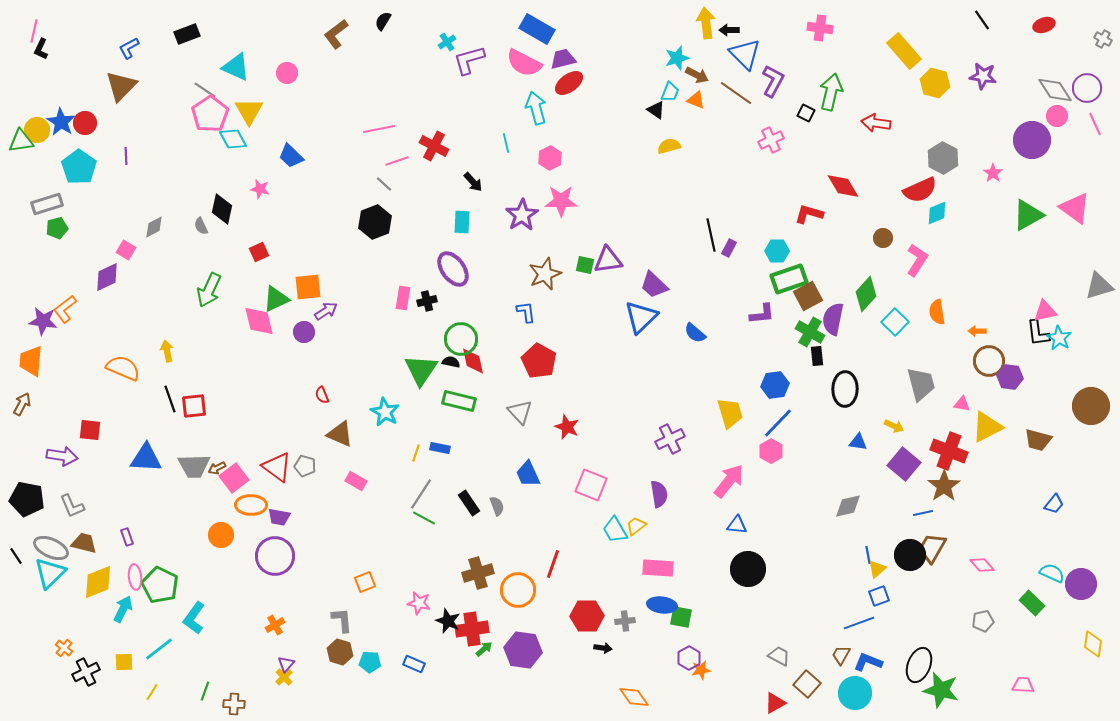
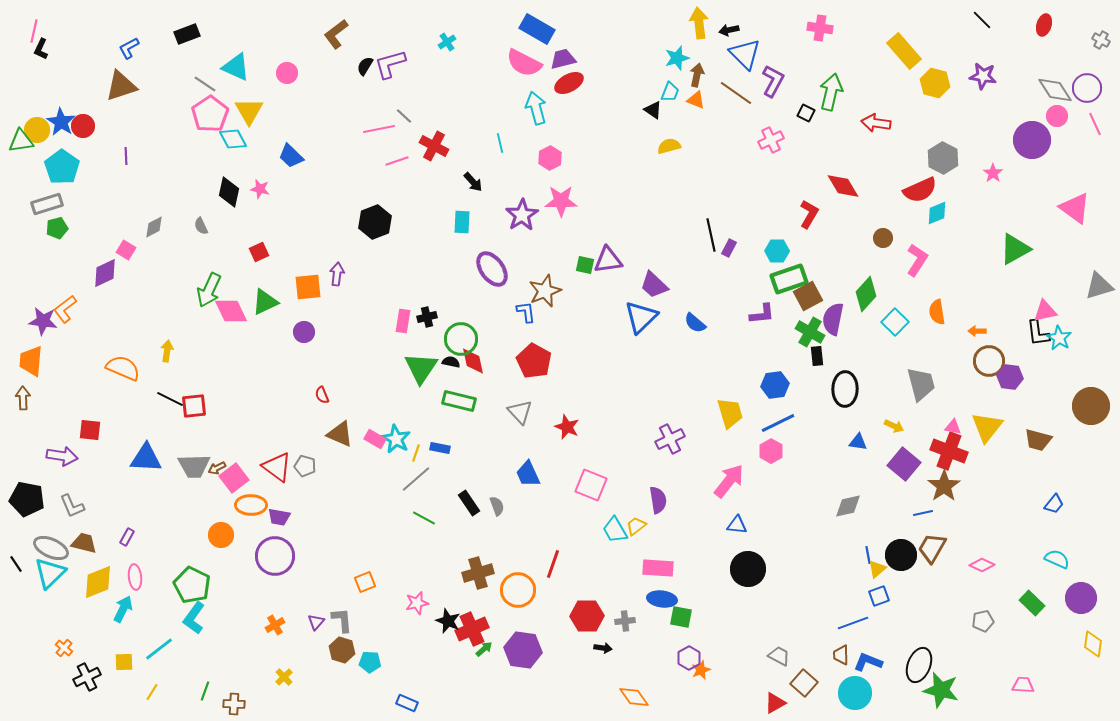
black line at (982, 20): rotated 10 degrees counterclockwise
black semicircle at (383, 21): moved 18 px left, 45 px down
yellow arrow at (706, 23): moved 7 px left
red ellipse at (1044, 25): rotated 55 degrees counterclockwise
black arrow at (729, 30): rotated 12 degrees counterclockwise
gray cross at (1103, 39): moved 2 px left, 1 px down
purple L-shape at (469, 60): moved 79 px left, 4 px down
brown arrow at (697, 75): rotated 105 degrees counterclockwise
red ellipse at (569, 83): rotated 8 degrees clockwise
brown triangle at (121, 86): rotated 28 degrees clockwise
gray line at (205, 90): moved 6 px up
black triangle at (656, 110): moved 3 px left
red circle at (85, 123): moved 2 px left, 3 px down
cyan line at (506, 143): moved 6 px left
cyan pentagon at (79, 167): moved 17 px left
gray line at (384, 184): moved 20 px right, 68 px up
black diamond at (222, 209): moved 7 px right, 17 px up
red L-shape at (809, 214): rotated 104 degrees clockwise
green triangle at (1028, 215): moved 13 px left, 34 px down
purple ellipse at (453, 269): moved 39 px right
brown star at (545, 274): moved 17 px down
purple diamond at (107, 277): moved 2 px left, 4 px up
pink rectangle at (403, 298): moved 23 px down
green triangle at (276, 299): moved 11 px left, 3 px down
black cross at (427, 301): moved 16 px down
purple arrow at (326, 311): moved 11 px right, 37 px up; rotated 50 degrees counterclockwise
pink diamond at (259, 321): moved 28 px left, 10 px up; rotated 12 degrees counterclockwise
blue semicircle at (695, 333): moved 10 px up
yellow arrow at (167, 351): rotated 20 degrees clockwise
red pentagon at (539, 361): moved 5 px left
green triangle at (421, 370): moved 2 px up
black line at (170, 399): rotated 44 degrees counterclockwise
brown arrow at (22, 404): moved 1 px right, 6 px up; rotated 30 degrees counterclockwise
pink triangle at (962, 404): moved 9 px left, 23 px down
cyan star at (385, 412): moved 11 px right, 27 px down
blue line at (778, 423): rotated 20 degrees clockwise
yellow triangle at (987, 427): rotated 24 degrees counterclockwise
pink rectangle at (356, 481): moved 19 px right, 42 px up
gray line at (421, 494): moved 5 px left, 15 px up; rotated 16 degrees clockwise
purple semicircle at (659, 494): moved 1 px left, 6 px down
purple rectangle at (127, 537): rotated 48 degrees clockwise
black circle at (910, 555): moved 9 px left
black line at (16, 556): moved 8 px down
pink diamond at (982, 565): rotated 25 degrees counterclockwise
cyan semicircle at (1052, 573): moved 5 px right, 14 px up
purple circle at (1081, 584): moved 14 px down
green pentagon at (160, 585): moved 32 px right
pink star at (419, 603): moved 2 px left; rotated 25 degrees counterclockwise
blue ellipse at (662, 605): moved 6 px up
blue line at (859, 623): moved 6 px left
red cross at (472, 629): rotated 16 degrees counterclockwise
brown hexagon at (340, 652): moved 2 px right, 2 px up
brown trapezoid at (841, 655): rotated 30 degrees counterclockwise
purple triangle at (286, 664): moved 30 px right, 42 px up
blue rectangle at (414, 664): moved 7 px left, 39 px down
orange star at (701, 670): rotated 12 degrees counterclockwise
black cross at (86, 672): moved 1 px right, 5 px down
brown square at (807, 684): moved 3 px left, 1 px up
